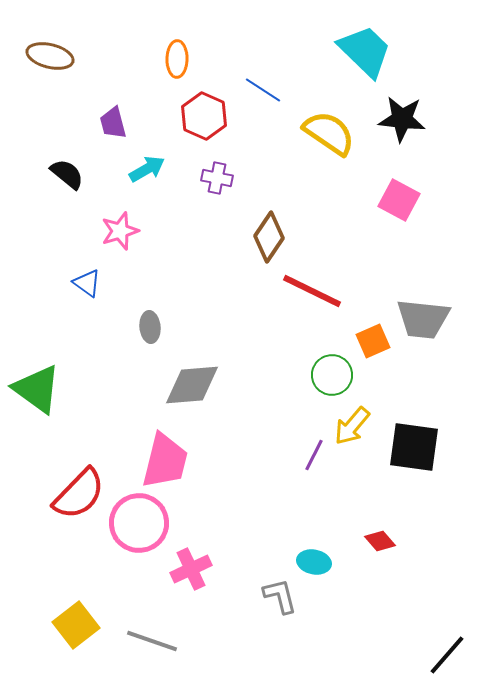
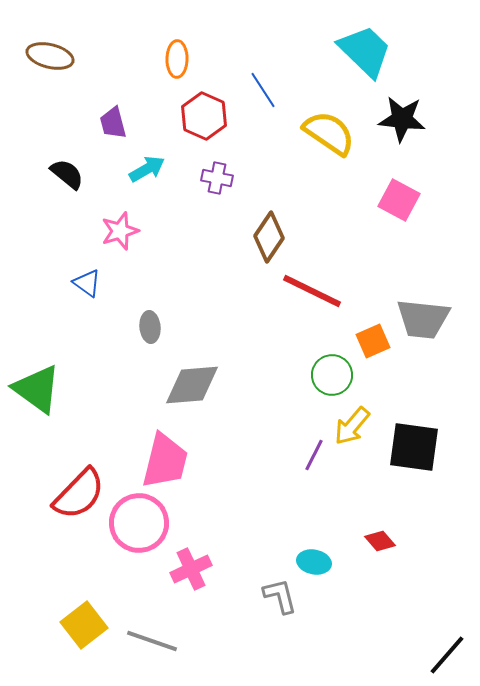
blue line: rotated 24 degrees clockwise
yellow square: moved 8 px right
